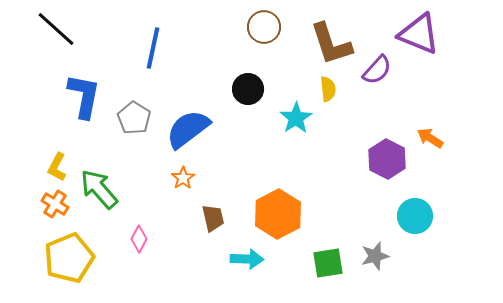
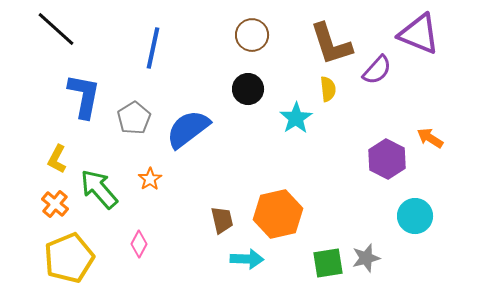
brown circle: moved 12 px left, 8 px down
gray pentagon: rotated 8 degrees clockwise
yellow L-shape: moved 8 px up
orange star: moved 33 px left, 1 px down
orange cross: rotated 8 degrees clockwise
orange hexagon: rotated 15 degrees clockwise
brown trapezoid: moved 9 px right, 2 px down
pink diamond: moved 5 px down
gray star: moved 9 px left, 2 px down
